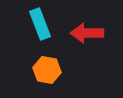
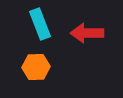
orange hexagon: moved 11 px left, 3 px up; rotated 12 degrees counterclockwise
